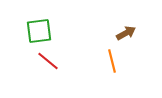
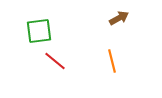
brown arrow: moved 7 px left, 15 px up
red line: moved 7 px right
